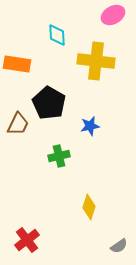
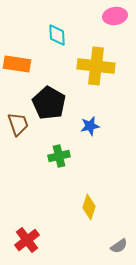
pink ellipse: moved 2 px right, 1 px down; rotated 20 degrees clockwise
yellow cross: moved 5 px down
brown trapezoid: rotated 45 degrees counterclockwise
